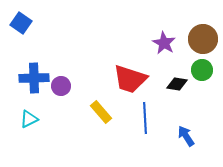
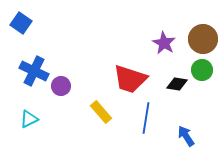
blue cross: moved 7 px up; rotated 28 degrees clockwise
blue line: moved 1 px right; rotated 12 degrees clockwise
